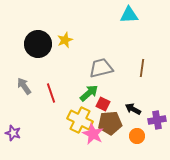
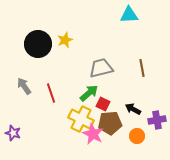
brown line: rotated 18 degrees counterclockwise
yellow cross: moved 1 px right, 1 px up
